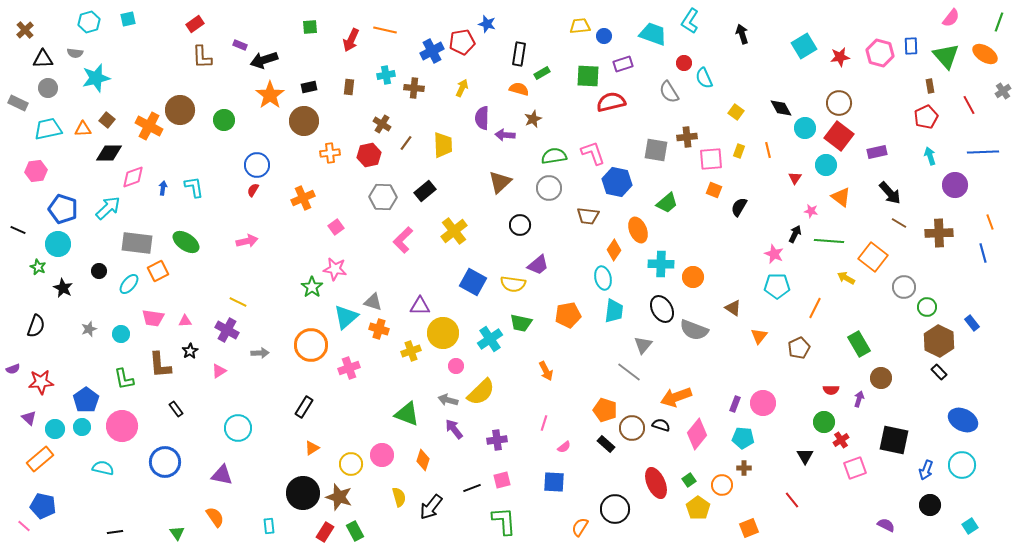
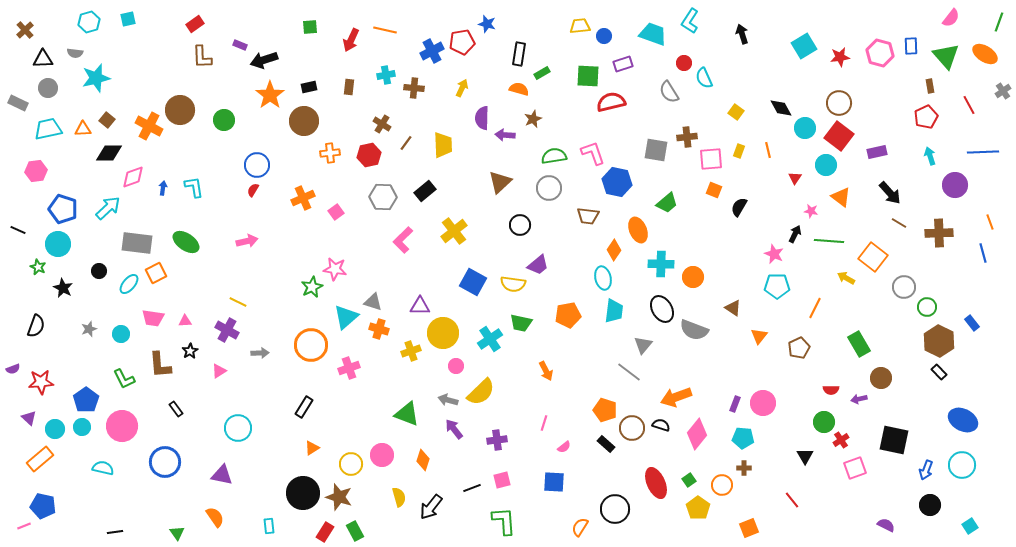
pink square at (336, 227): moved 15 px up
orange square at (158, 271): moved 2 px left, 2 px down
green star at (312, 287): rotated 10 degrees clockwise
green L-shape at (124, 379): rotated 15 degrees counterclockwise
purple arrow at (859, 399): rotated 119 degrees counterclockwise
pink line at (24, 526): rotated 64 degrees counterclockwise
